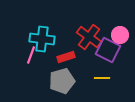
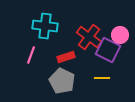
cyan cross: moved 3 px right, 13 px up
gray pentagon: rotated 30 degrees counterclockwise
